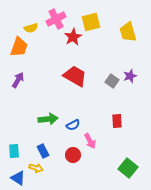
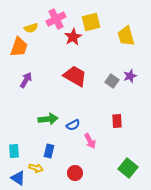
yellow trapezoid: moved 2 px left, 4 px down
purple arrow: moved 8 px right
blue rectangle: moved 6 px right; rotated 40 degrees clockwise
red circle: moved 2 px right, 18 px down
